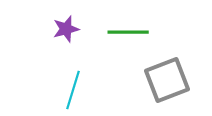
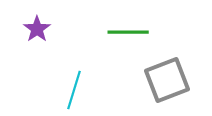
purple star: moved 29 px left; rotated 20 degrees counterclockwise
cyan line: moved 1 px right
